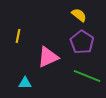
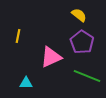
pink triangle: moved 3 px right
cyan triangle: moved 1 px right
